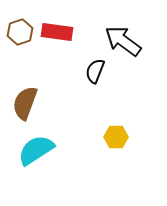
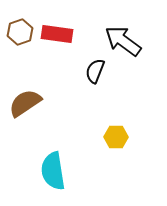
red rectangle: moved 2 px down
brown semicircle: rotated 36 degrees clockwise
cyan semicircle: moved 17 px right, 21 px down; rotated 66 degrees counterclockwise
